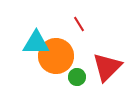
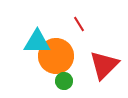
cyan triangle: moved 1 px right, 1 px up
red triangle: moved 3 px left, 2 px up
green circle: moved 13 px left, 4 px down
